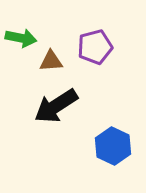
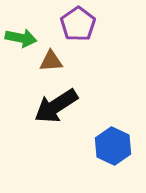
purple pentagon: moved 17 px left, 23 px up; rotated 20 degrees counterclockwise
